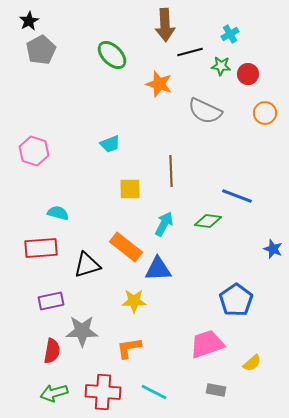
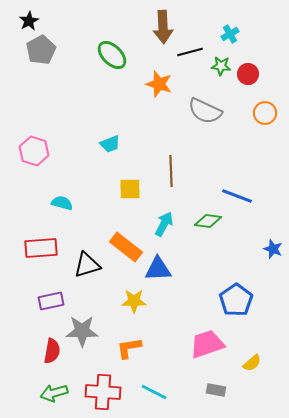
brown arrow: moved 2 px left, 2 px down
cyan semicircle: moved 4 px right, 10 px up
